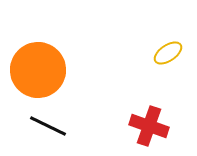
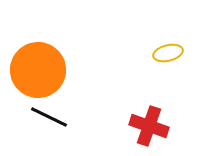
yellow ellipse: rotated 20 degrees clockwise
black line: moved 1 px right, 9 px up
